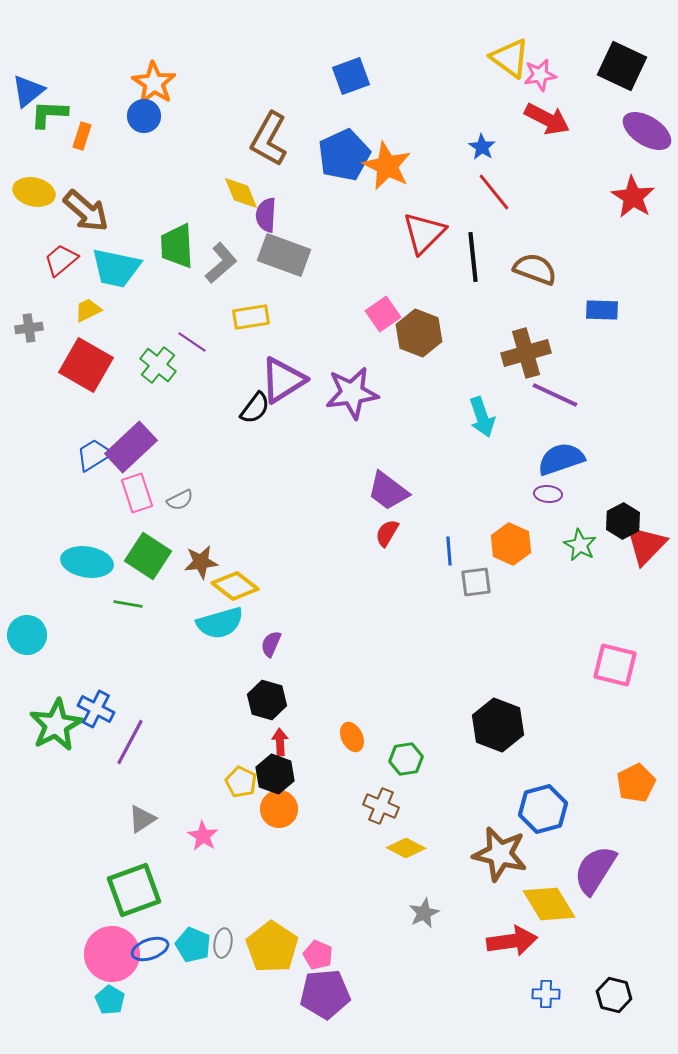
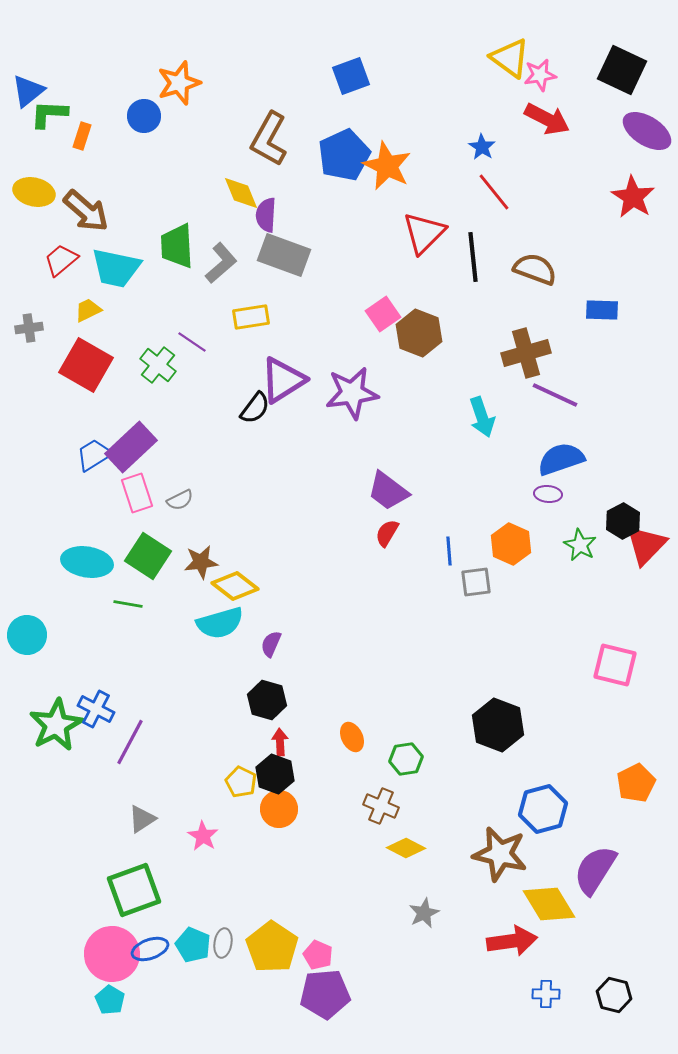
black square at (622, 66): moved 4 px down
orange star at (154, 83): moved 25 px right; rotated 21 degrees clockwise
